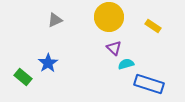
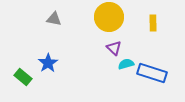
gray triangle: moved 1 px left, 1 px up; rotated 35 degrees clockwise
yellow rectangle: moved 3 px up; rotated 56 degrees clockwise
blue rectangle: moved 3 px right, 11 px up
